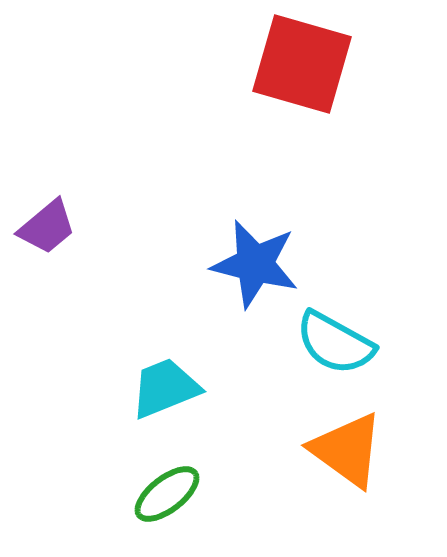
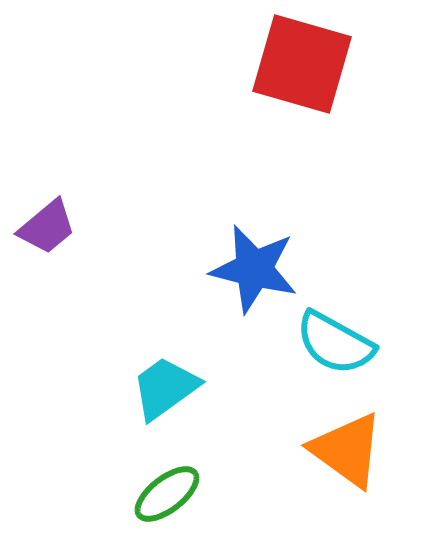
blue star: moved 1 px left, 5 px down
cyan trapezoid: rotated 14 degrees counterclockwise
